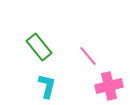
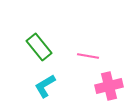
pink line: rotated 40 degrees counterclockwise
cyan L-shape: moved 2 px left; rotated 135 degrees counterclockwise
